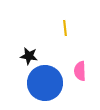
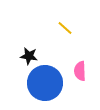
yellow line: rotated 42 degrees counterclockwise
